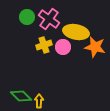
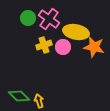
green circle: moved 1 px right, 1 px down
orange star: moved 1 px left
green diamond: moved 2 px left
yellow arrow: rotated 16 degrees counterclockwise
